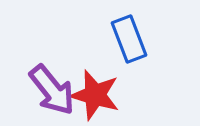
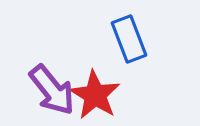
red star: rotated 15 degrees clockwise
